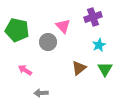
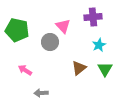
purple cross: rotated 12 degrees clockwise
gray circle: moved 2 px right
